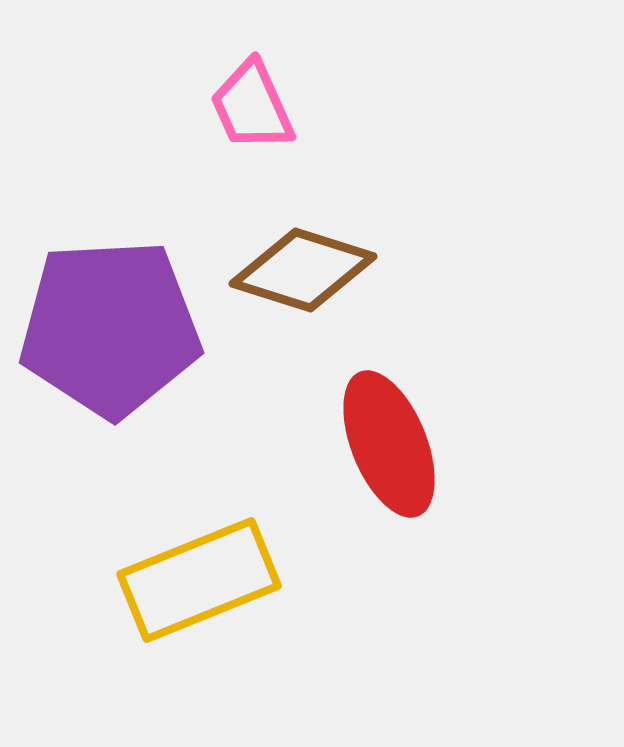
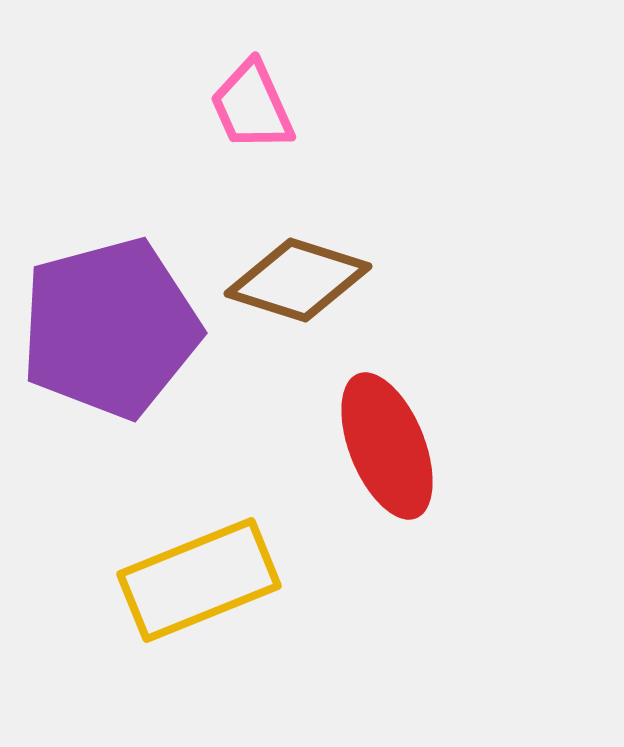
brown diamond: moved 5 px left, 10 px down
purple pentagon: rotated 12 degrees counterclockwise
red ellipse: moved 2 px left, 2 px down
